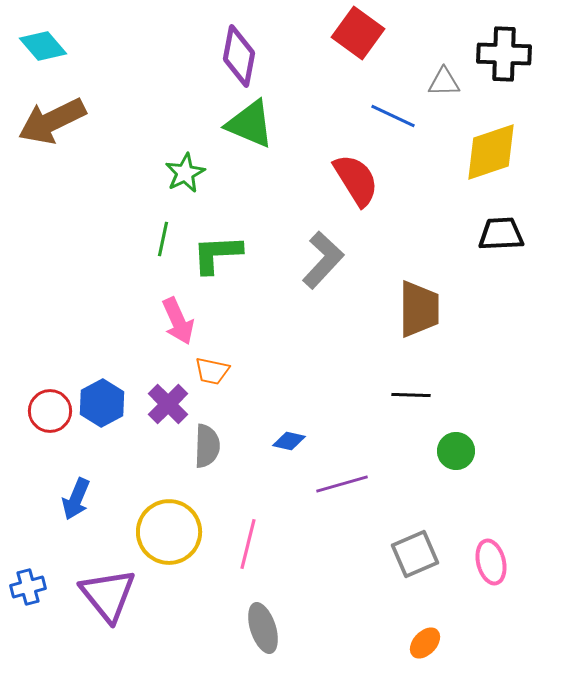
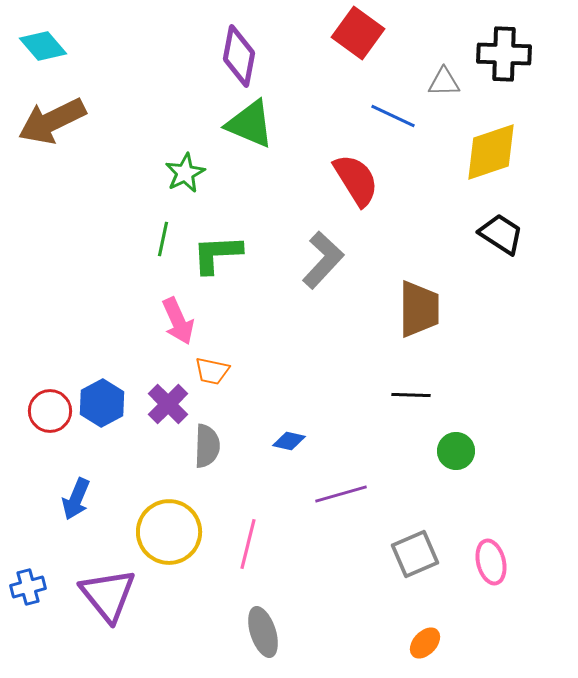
black trapezoid: rotated 36 degrees clockwise
purple line: moved 1 px left, 10 px down
gray ellipse: moved 4 px down
